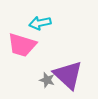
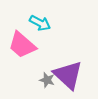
cyan arrow: rotated 140 degrees counterclockwise
pink trapezoid: rotated 24 degrees clockwise
